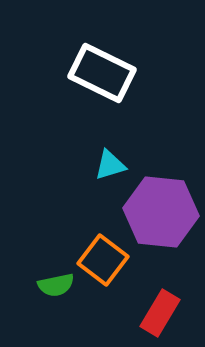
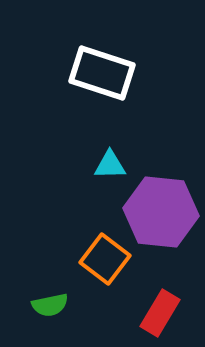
white rectangle: rotated 8 degrees counterclockwise
cyan triangle: rotated 16 degrees clockwise
orange square: moved 2 px right, 1 px up
green semicircle: moved 6 px left, 20 px down
